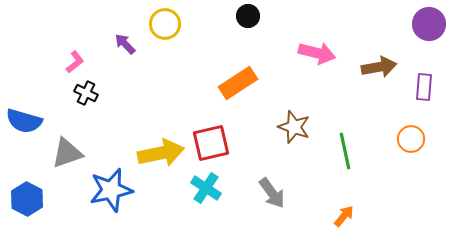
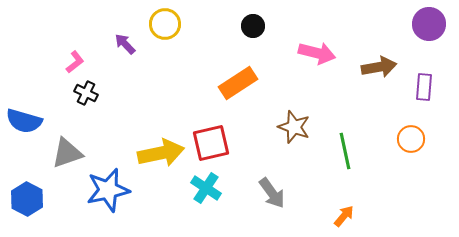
black circle: moved 5 px right, 10 px down
blue star: moved 3 px left
